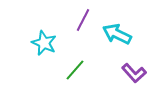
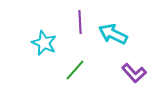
purple line: moved 3 px left, 2 px down; rotated 30 degrees counterclockwise
cyan arrow: moved 4 px left
